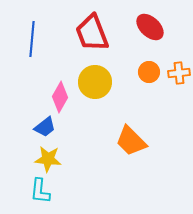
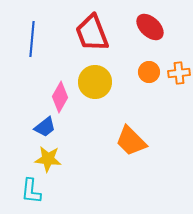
cyan L-shape: moved 9 px left
